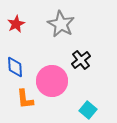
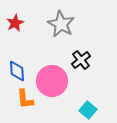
red star: moved 1 px left, 1 px up
blue diamond: moved 2 px right, 4 px down
